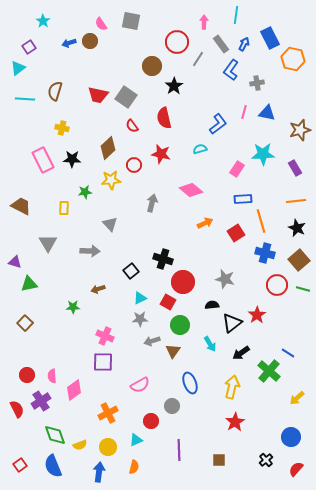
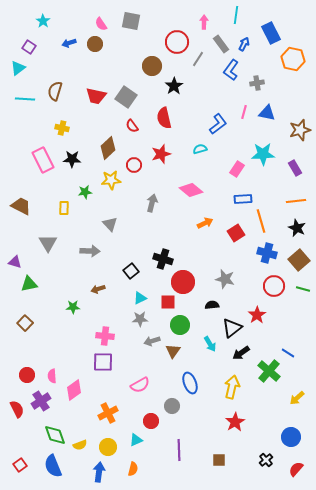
blue rectangle at (270, 38): moved 1 px right, 5 px up
brown circle at (90, 41): moved 5 px right, 3 px down
purple square at (29, 47): rotated 24 degrees counterclockwise
red trapezoid at (98, 95): moved 2 px left, 1 px down
red star at (161, 154): rotated 30 degrees counterclockwise
blue cross at (265, 253): moved 2 px right
red circle at (277, 285): moved 3 px left, 1 px down
red square at (168, 302): rotated 28 degrees counterclockwise
black triangle at (232, 323): moved 5 px down
pink cross at (105, 336): rotated 18 degrees counterclockwise
orange semicircle at (134, 467): moved 1 px left, 2 px down
